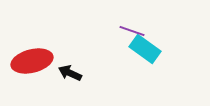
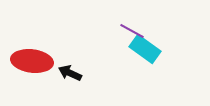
purple line: rotated 10 degrees clockwise
red ellipse: rotated 21 degrees clockwise
